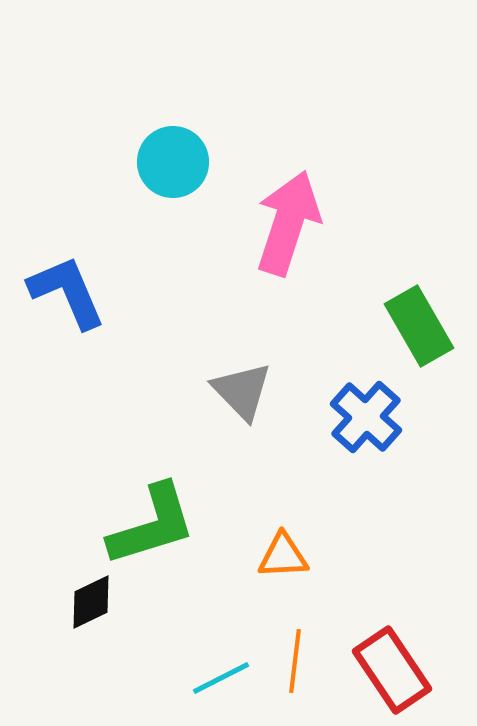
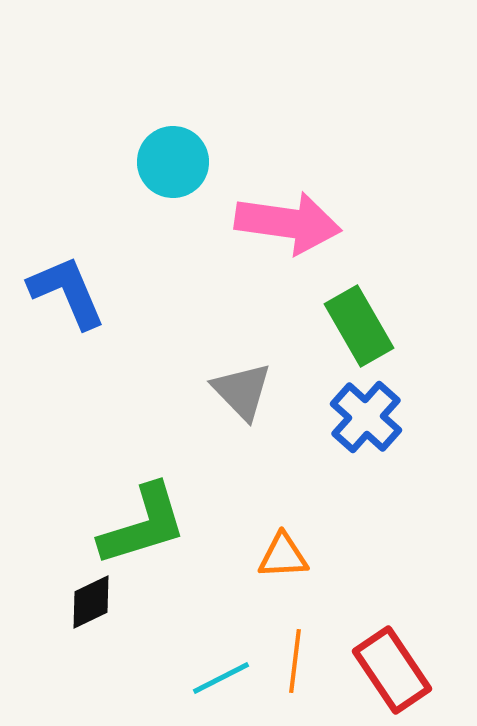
pink arrow: rotated 80 degrees clockwise
green rectangle: moved 60 px left
green L-shape: moved 9 px left
